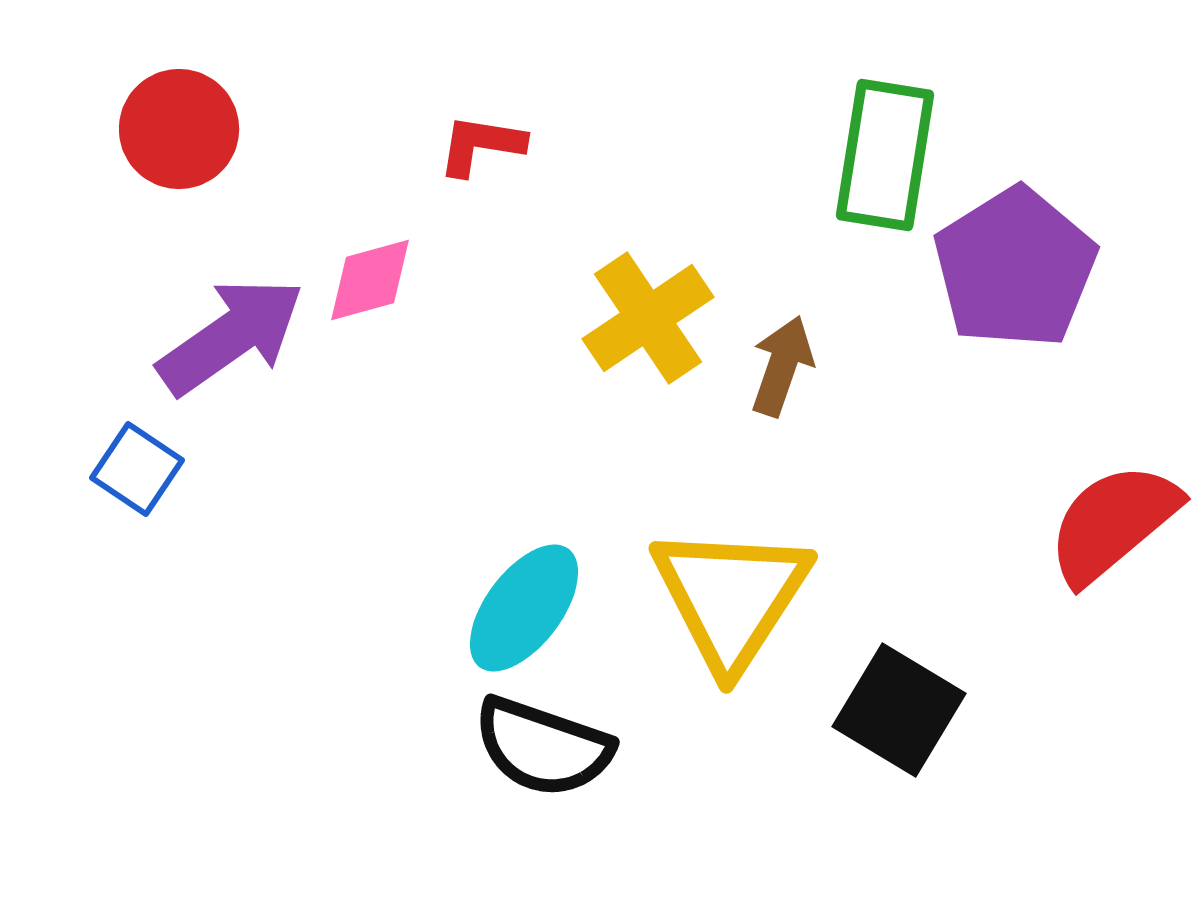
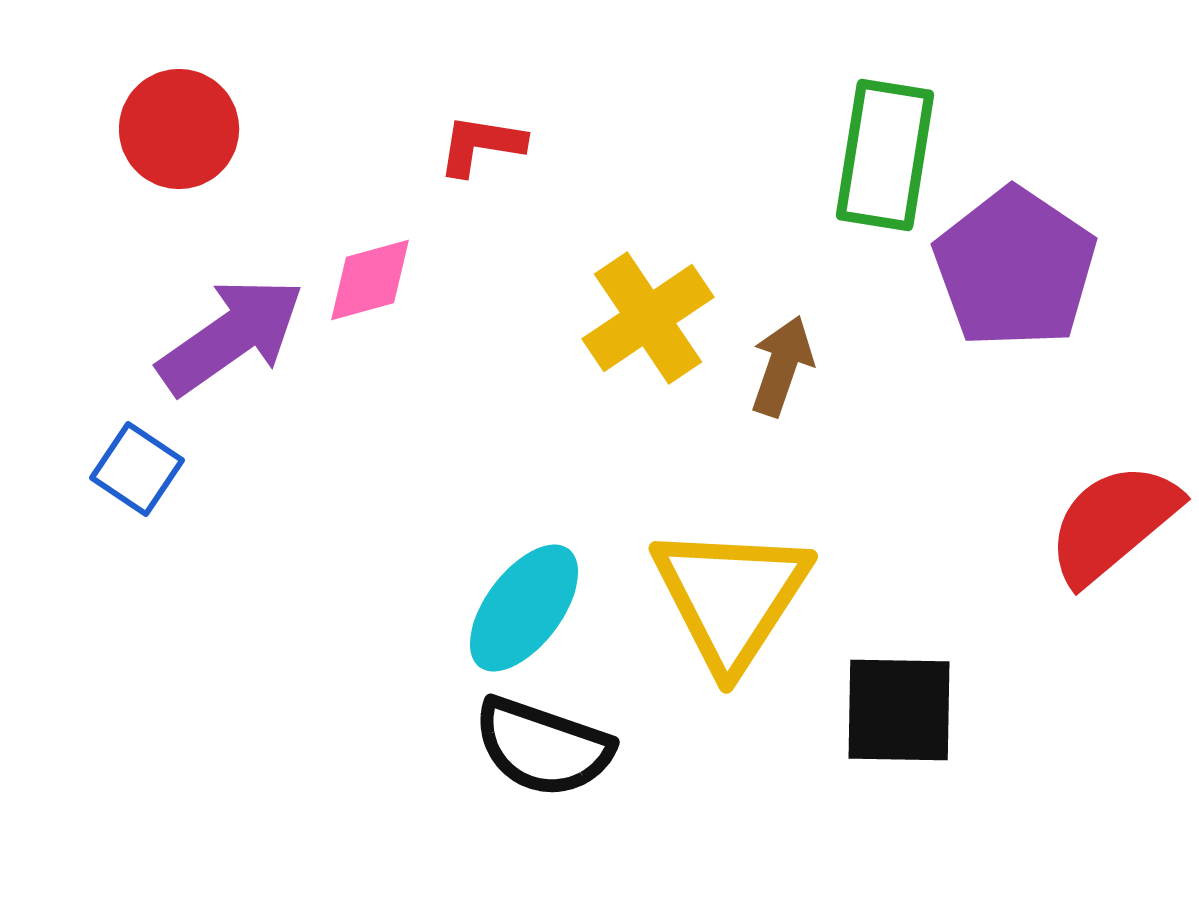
purple pentagon: rotated 6 degrees counterclockwise
black square: rotated 30 degrees counterclockwise
